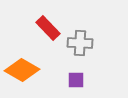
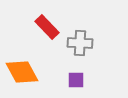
red rectangle: moved 1 px left, 1 px up
orange diamond: moved 2 px down; rotated 32 degrees clockwise
